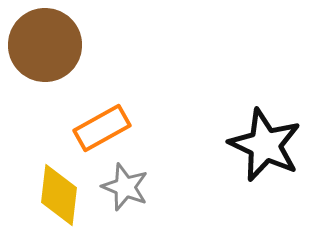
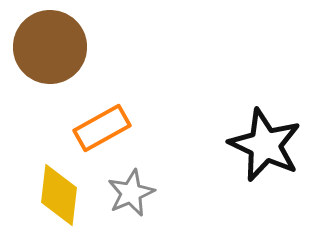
brown circle: moved 5 px right, 2 px down
gray star: moved 6 px right, 6 px down; rotated 27 degrees clockwise
